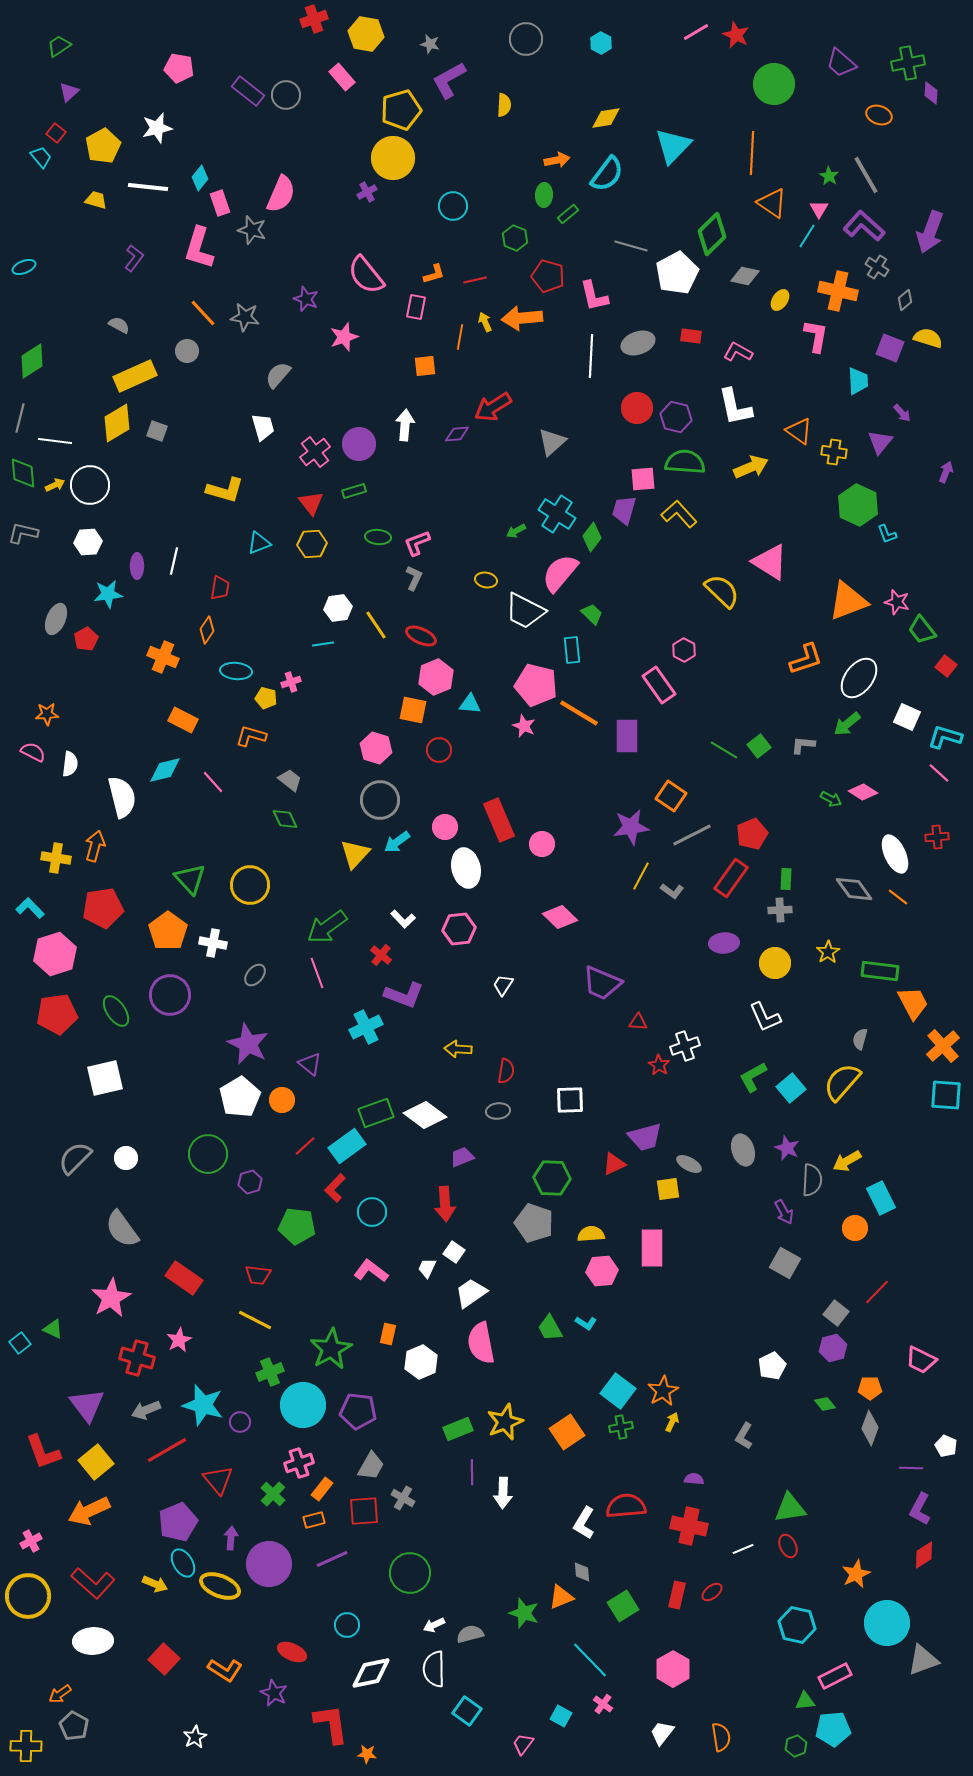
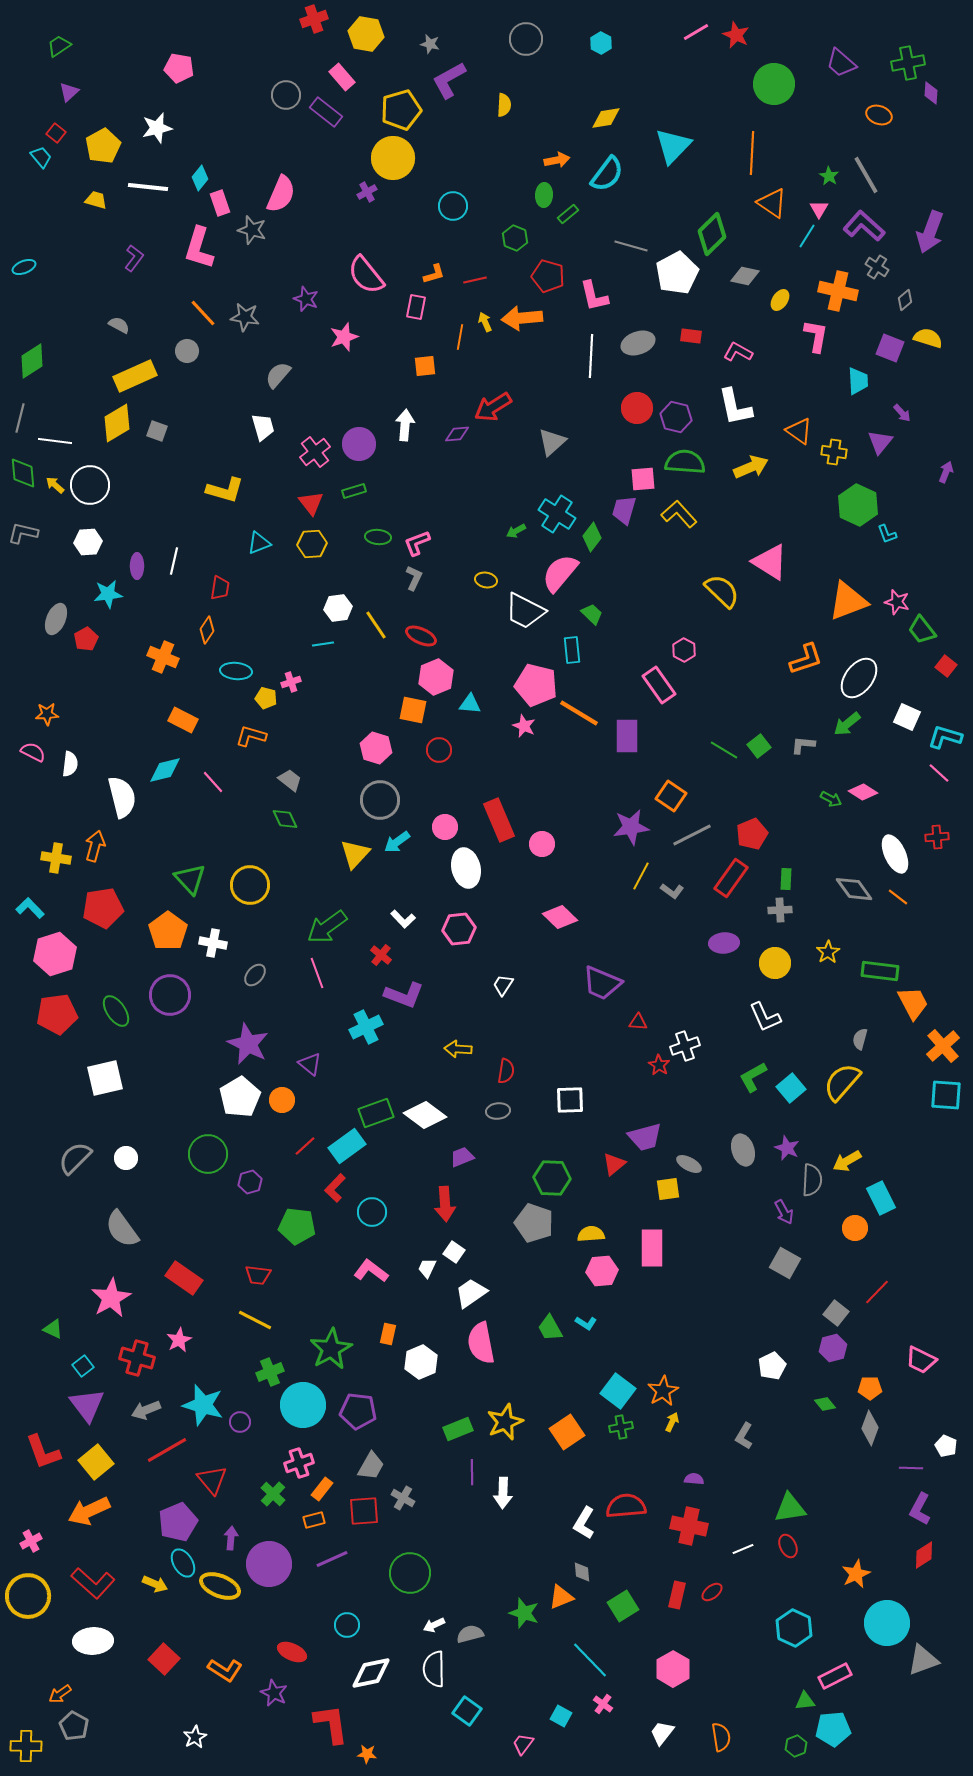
purple rectangle at (248, 91): moved 78 px right, 21 px down
yellow arrow at (55, 485): rotated 114 degrees counterclockwise
red triangle at (614, 1164): rotated 15 degrees counterclockwise
cyan square at (20, 1343): moved 63 px right, 23 px down
red triangle at (218, 1480): moved 6 px left
cyan hexagon at (797, 1625): moved 3 px left, 3 px down; rotated 12 degrees clockwise
